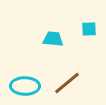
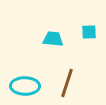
cyan square: moved 3 px down
brown line: rotated 32 degrees counterclockwise
